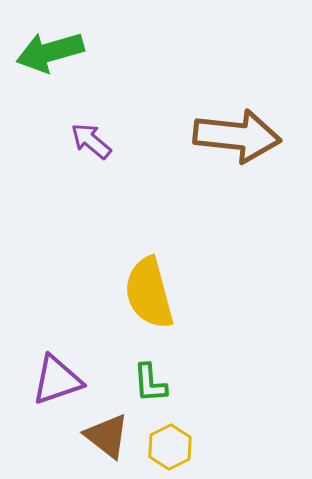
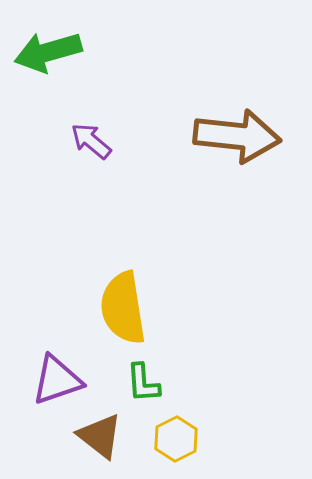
green arrow: moved 2 px left
yellow semicircle: moved 26 px left, 15 px down; rotated 6 degrees clockwise
green L-shape: moved 7 px left
brown triangle: moved 7 px left
yellow hexagon: moved 6 px right, 8 px up
